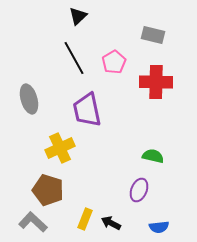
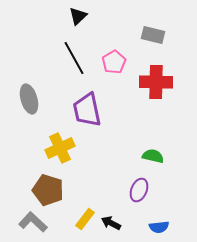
yellow rectangle: rotated 15 degrees clockwise
